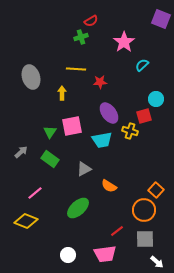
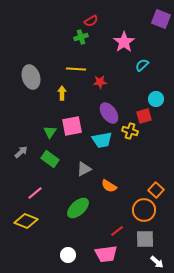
pink trapezoid: moved 1 px right
